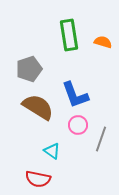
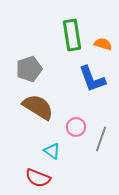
green rectangle: moved 3 px right
orange semicircle: moved 2 px down
blue L-shape: moved 17 px right, 16 px up
pink circle: moved 2 px left, 2 px down
red semicircle: moved 1 px up; rotated 10 degrees clockwise
